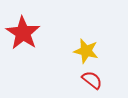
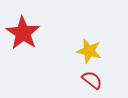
yellow star: moved 3 px right
